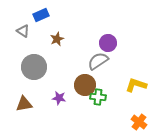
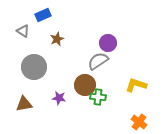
blue rectangle: moved 2 px right
